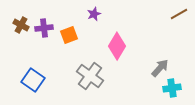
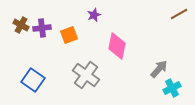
purple star: moved 1 px down
purple cross: moved 2 px left
pink diamond: rotated 20 degrees counterclockwise
gray arrow: moved 1 px left, 1 px down
gray cross: moved 4 px left, 1 px up
cyan cross: rotated 18 degrees counterclockwise
